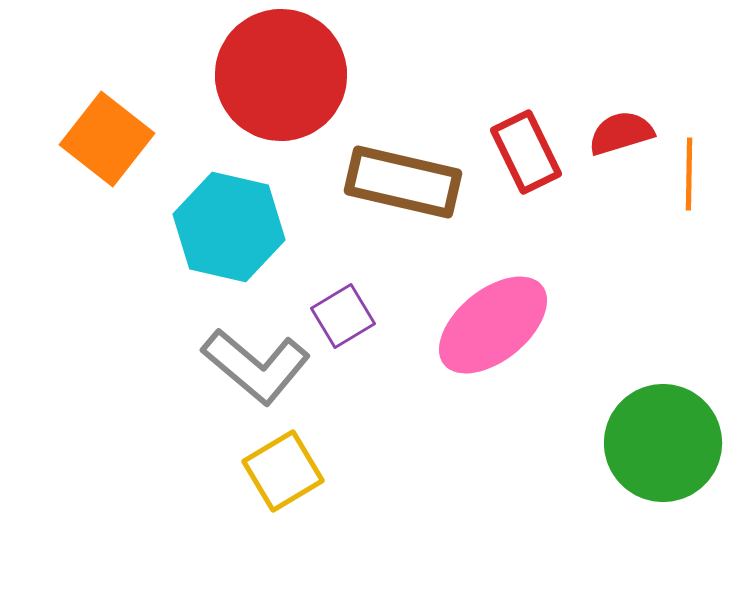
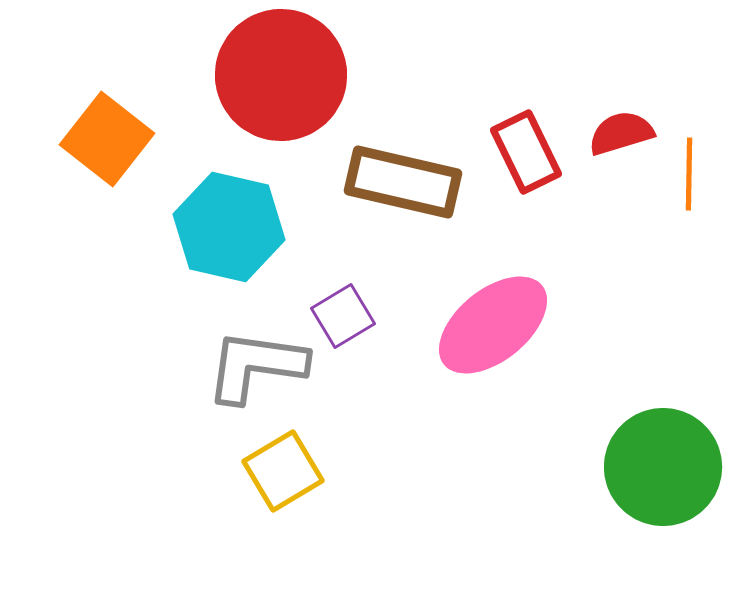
gray L-shape: rotated 148 degrees clockwise
green circle: moved 24 px down
